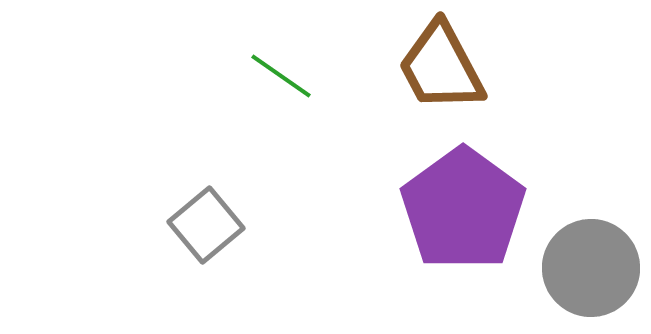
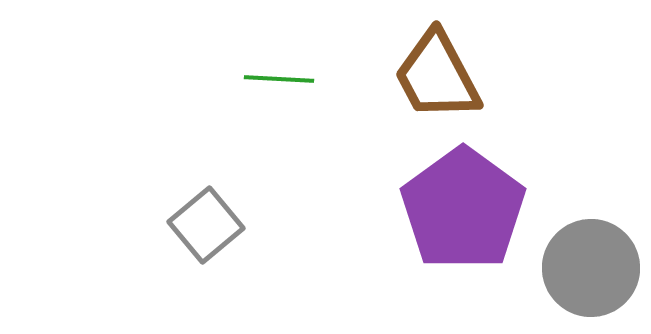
brown trapezoid: moved 4 px left, 9 px down
green line: moved 2 px left, 3 px down; rotated 32 degrees counterclockwise
